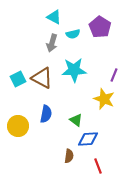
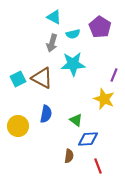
cyan star: moved 1 px left, 6 px up
